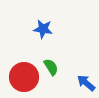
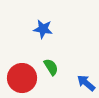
red circle: moved 2 px left, 1 px down
